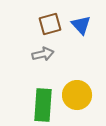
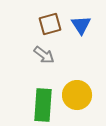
blue triangle: rotated 10 degrees clockwise
gray arrow: moved 1 px right, 1 px down; rotated 50 degrees clockwise
